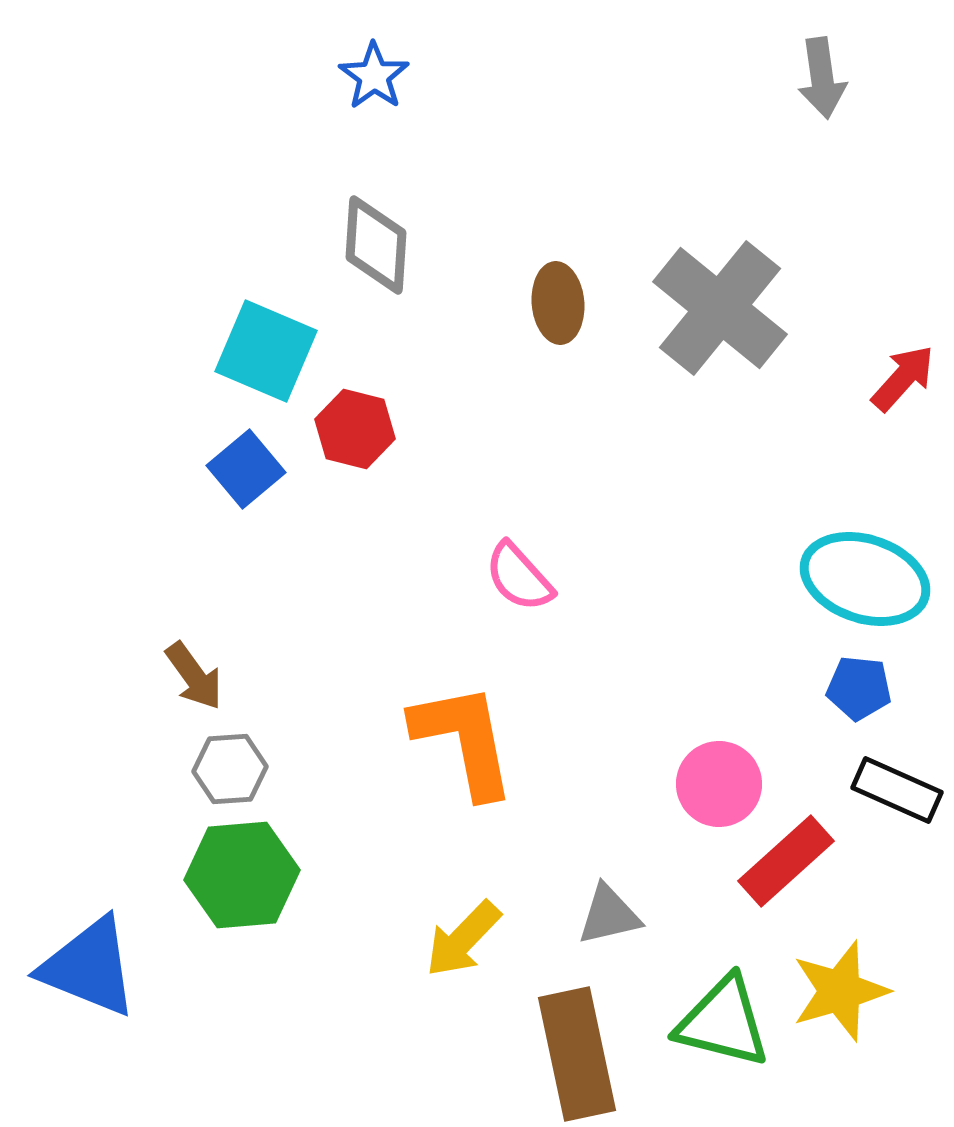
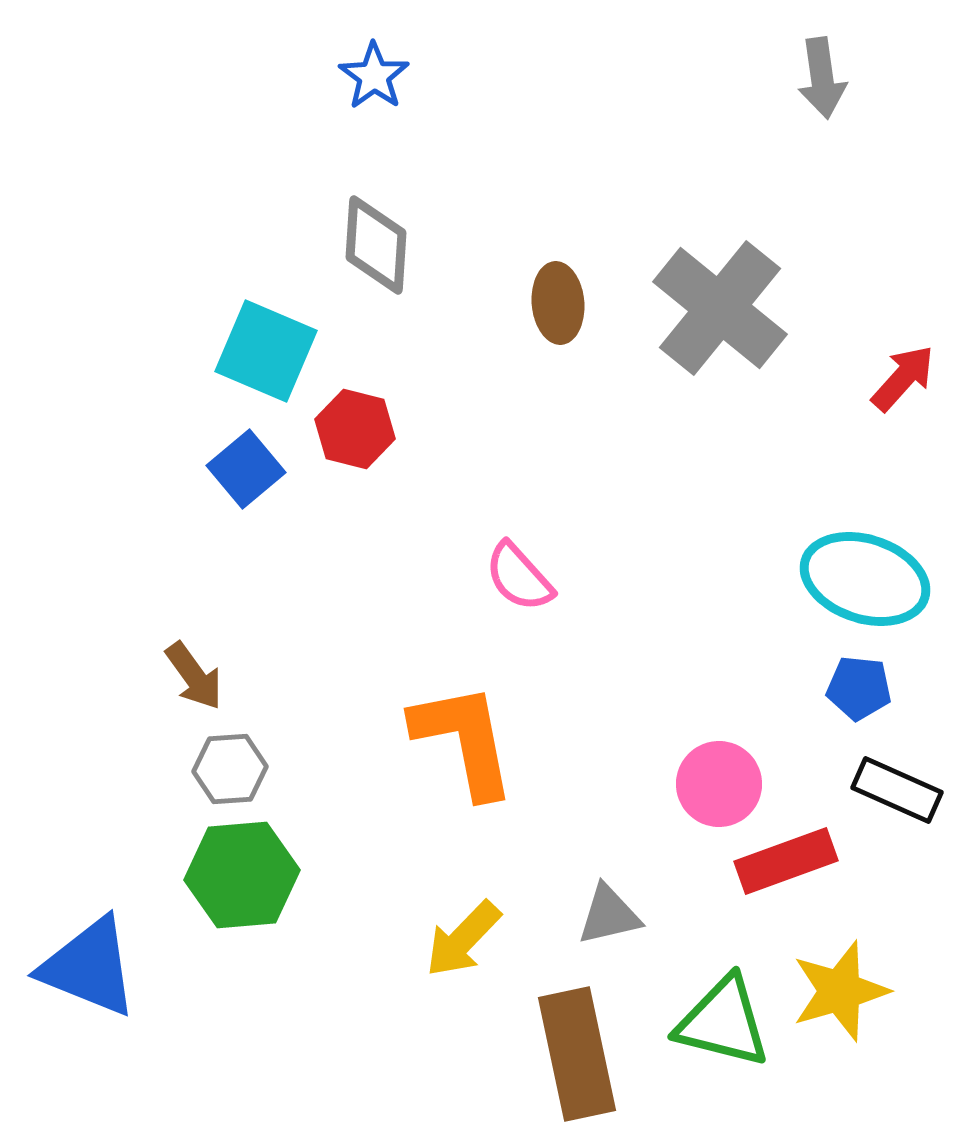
red rectangle: rotated 22 degrees clockwise
